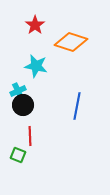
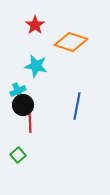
red line: moved 13 px up
green square: rotated 28 degrees clockwise
